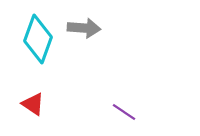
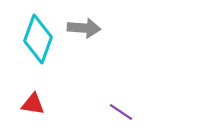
red triangle: rotated 25 degrees counterclockwise
purple line: moved 3 px left
